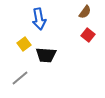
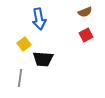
brown semicircle: rotated 32 degrees clockwise
red square: moved 2 px left; rotated 24 degrees clockwise
black trapezoid: moved 3 px left, 4 px down
gray line: rotated 42 degrees counterclockwise
